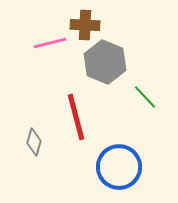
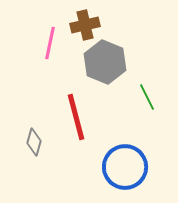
brown cross: rotated 16 degrees counterclockwise
pink line: rotated 64 degrees counterclockwise
green line: moved 2 px right; rotated 16 degrees clockwise
blue circle: moved 6 px right
